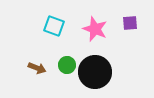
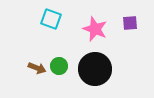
cyan square: moved 3 px left, 7 px up
green circle: moved 8 px left, 1 px down
black circle: moved 3 px up
